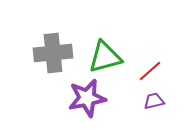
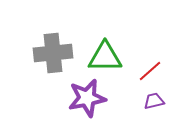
green triangle: rotated 15 degrees clockwise
